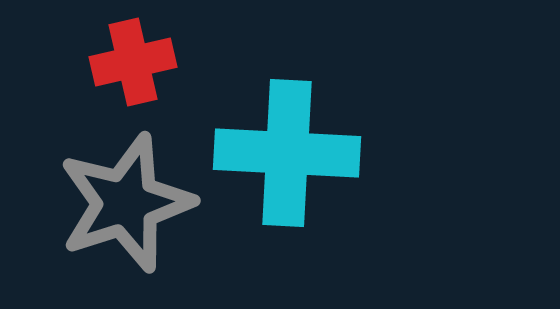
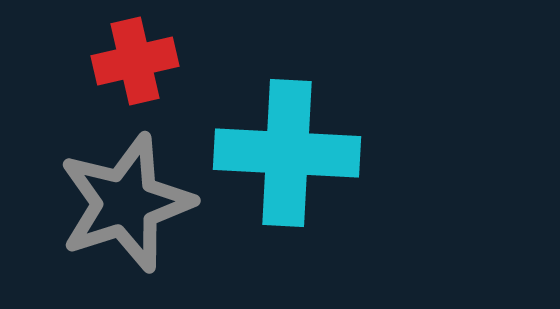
red cross: moved 2 px right, 1 px up
